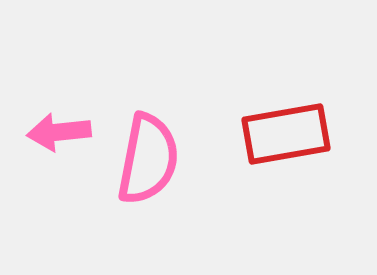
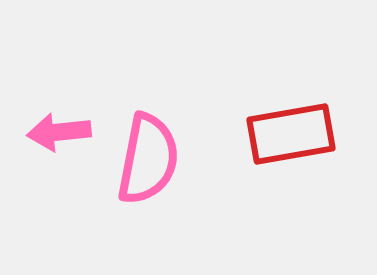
red rectangle: moved 5 px right
